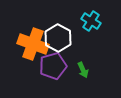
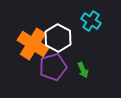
orange cross: rotated 12 degrees clockwise
purple pentagon: moved 1 px down
